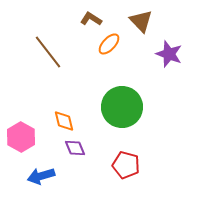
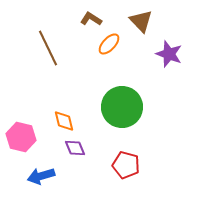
brown line: moved 4 px up; rotated 12 degrees clockwise
pink hexagon: rotated 16 degrees counterclockwise
